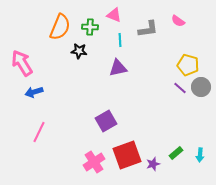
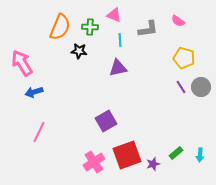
yellow pentagon: moved 4 px left, 7 px up
purple line: moved 1 px right, 1 px up; rotated 16 degrees clockwise
